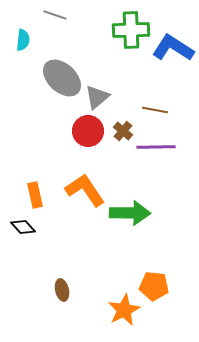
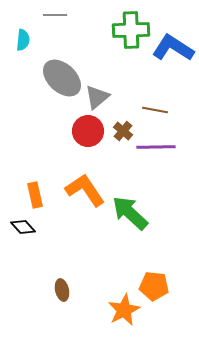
gray line: rotated 20 degrees counterclockwise
green arrow: rotated 138 degrees counterclockwise
